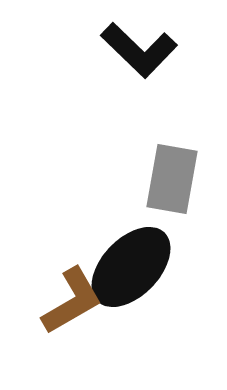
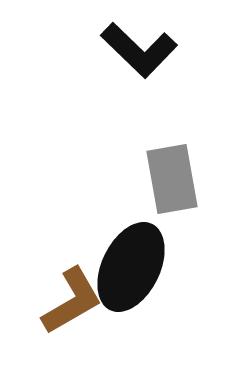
gray rectangle: rotated 20 degrees counterclockwise
black ellipse: rotated 18 degrees counterclockwise
